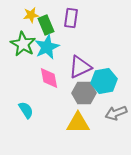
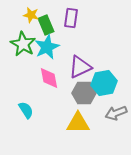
yellow star: rotated 21 degrees clockwise
cyan hexagon: moved 2 px down
